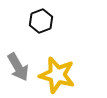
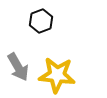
yellow star: rotated 9 degrees counterclockwise
